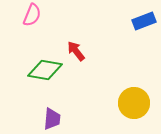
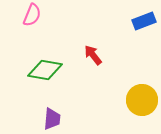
red arrow: moved 17 px right, 4 px down
yellow circle: moved 8 px right, 3 px up
